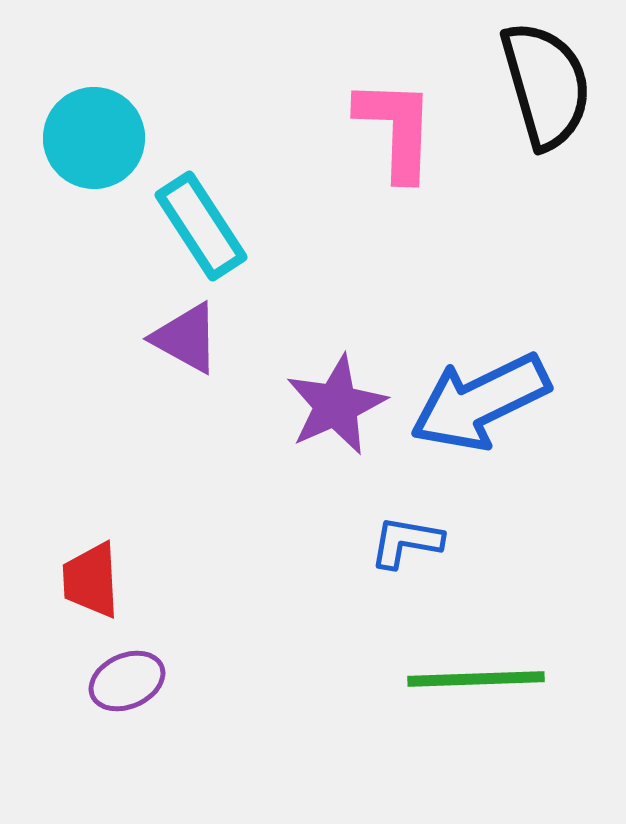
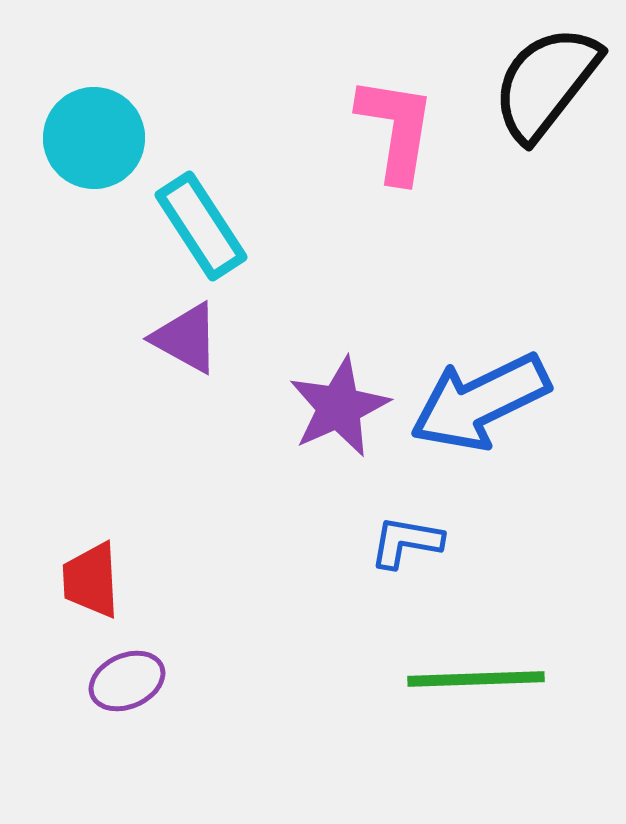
black semicircle: moved 2 px up; rotated 126 degrees counterclockwise
pink L-shape: rotated 7 degrees clockwise
purple star: moved 3 px right, 2 px down
